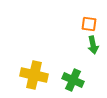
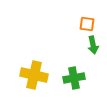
orange square: moved 2 px left
green cross: moved 1 px right, 2 px up; rotated 35 degrees counterclockwise
